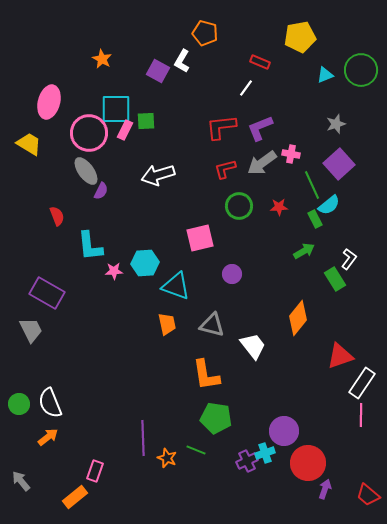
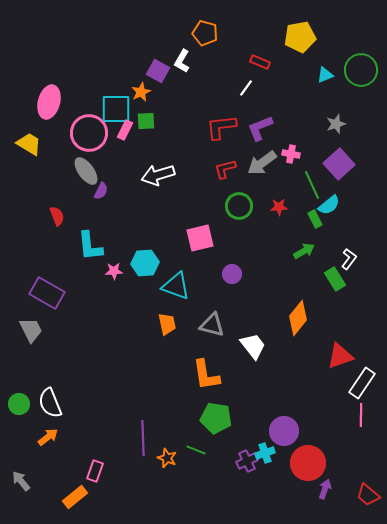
orange star at (102, 59): moved 39 px right, 33 px down; rotated 18 degrees clockwise
